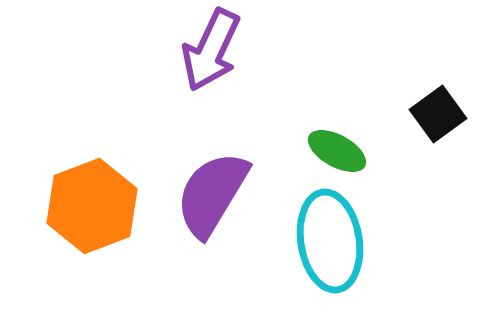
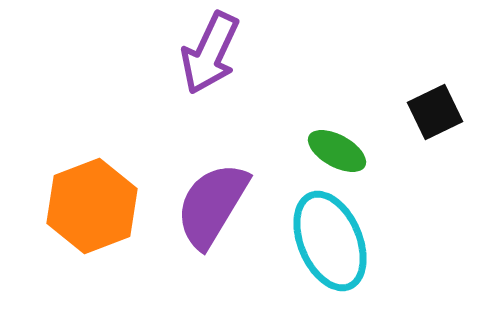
purple arrow: moved 1 px left, 3 px down
black square: moved 3 px left, 2 px up; rotated 10 degrees clockwise
purple semicircle: moved 11 px down
cyan ellipse: rotated 14 degrees counterclockwise
